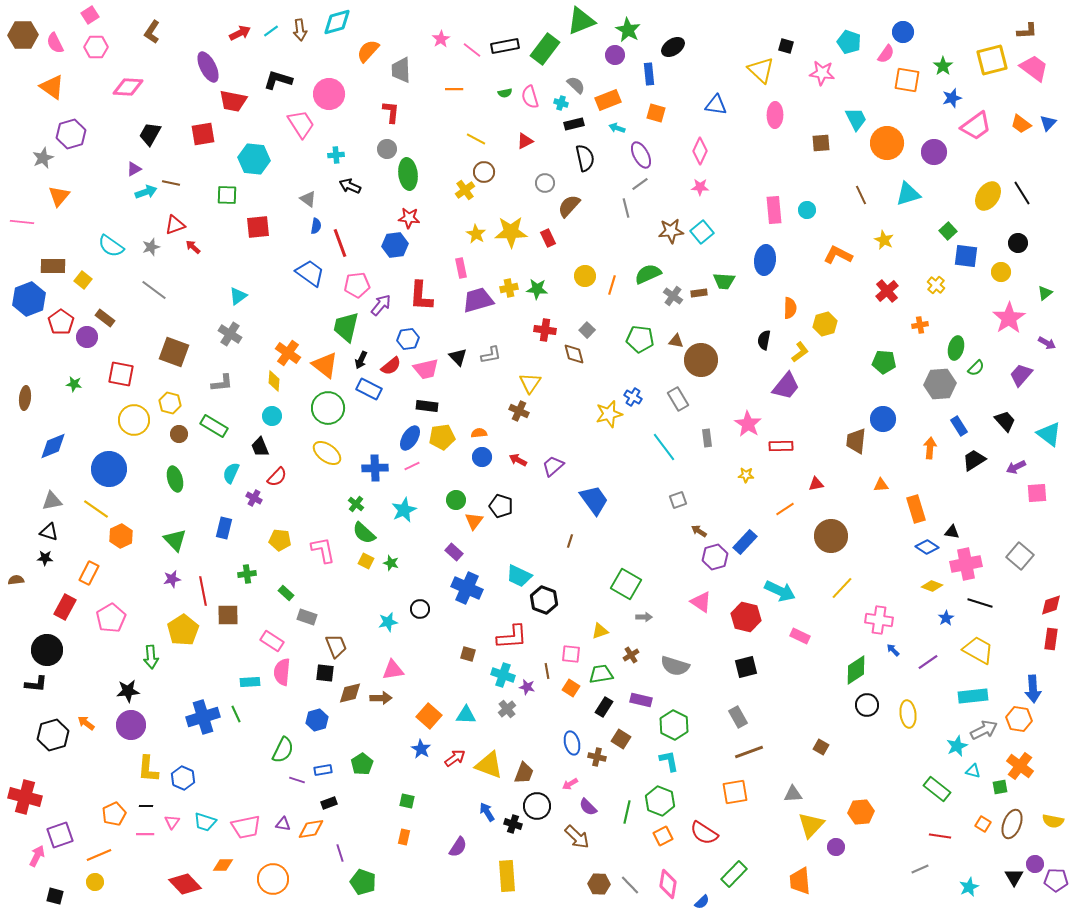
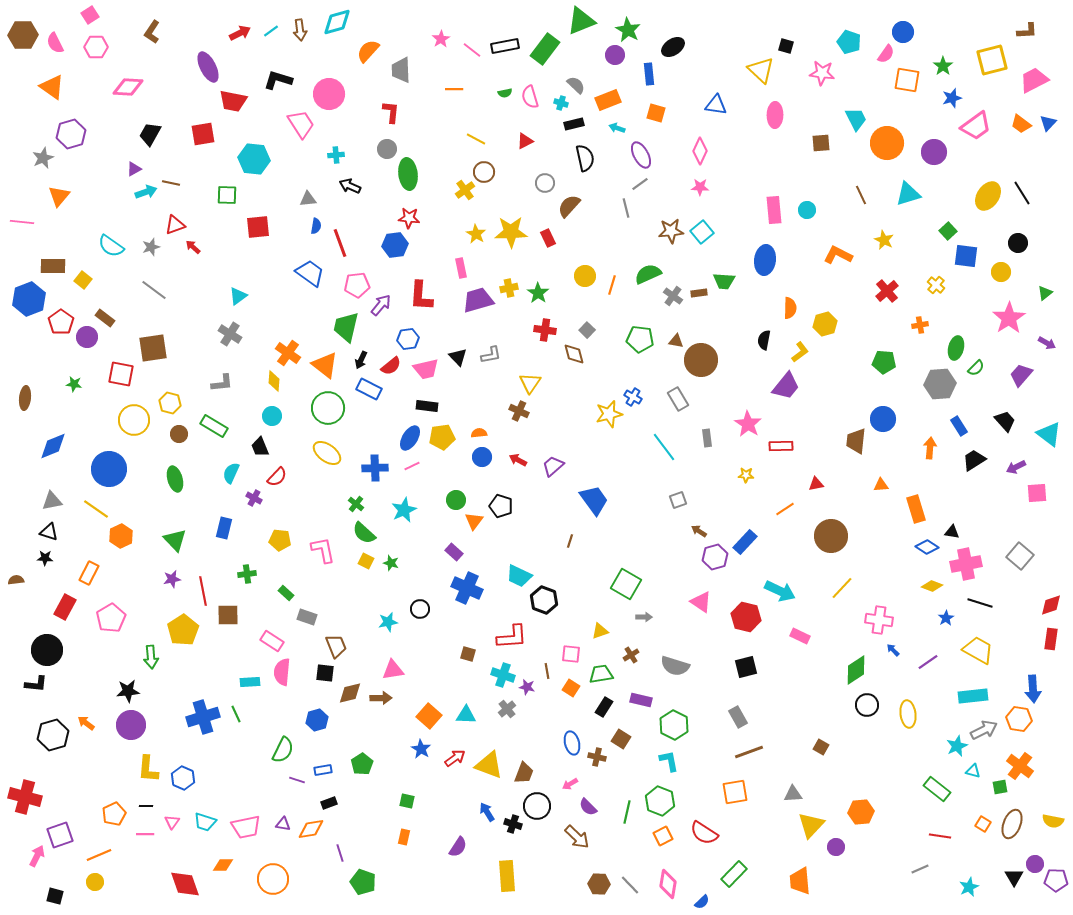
pink trapezoid at (1034, 68): moved 12 px down; rotated 64 degrees counterclockwise
gray triangle at (308, 199): rotated 42 degrees counterclockwise
green star at (537, 289): moved 1 px right, 4 px down; rotated 30 degrees clockwise
brown square at (174, 352): moved 21 px left, 4 px up; rotated 28 degrees counterclockwise
red diamond at (185, 884): rotated 24 degrees clockwise
